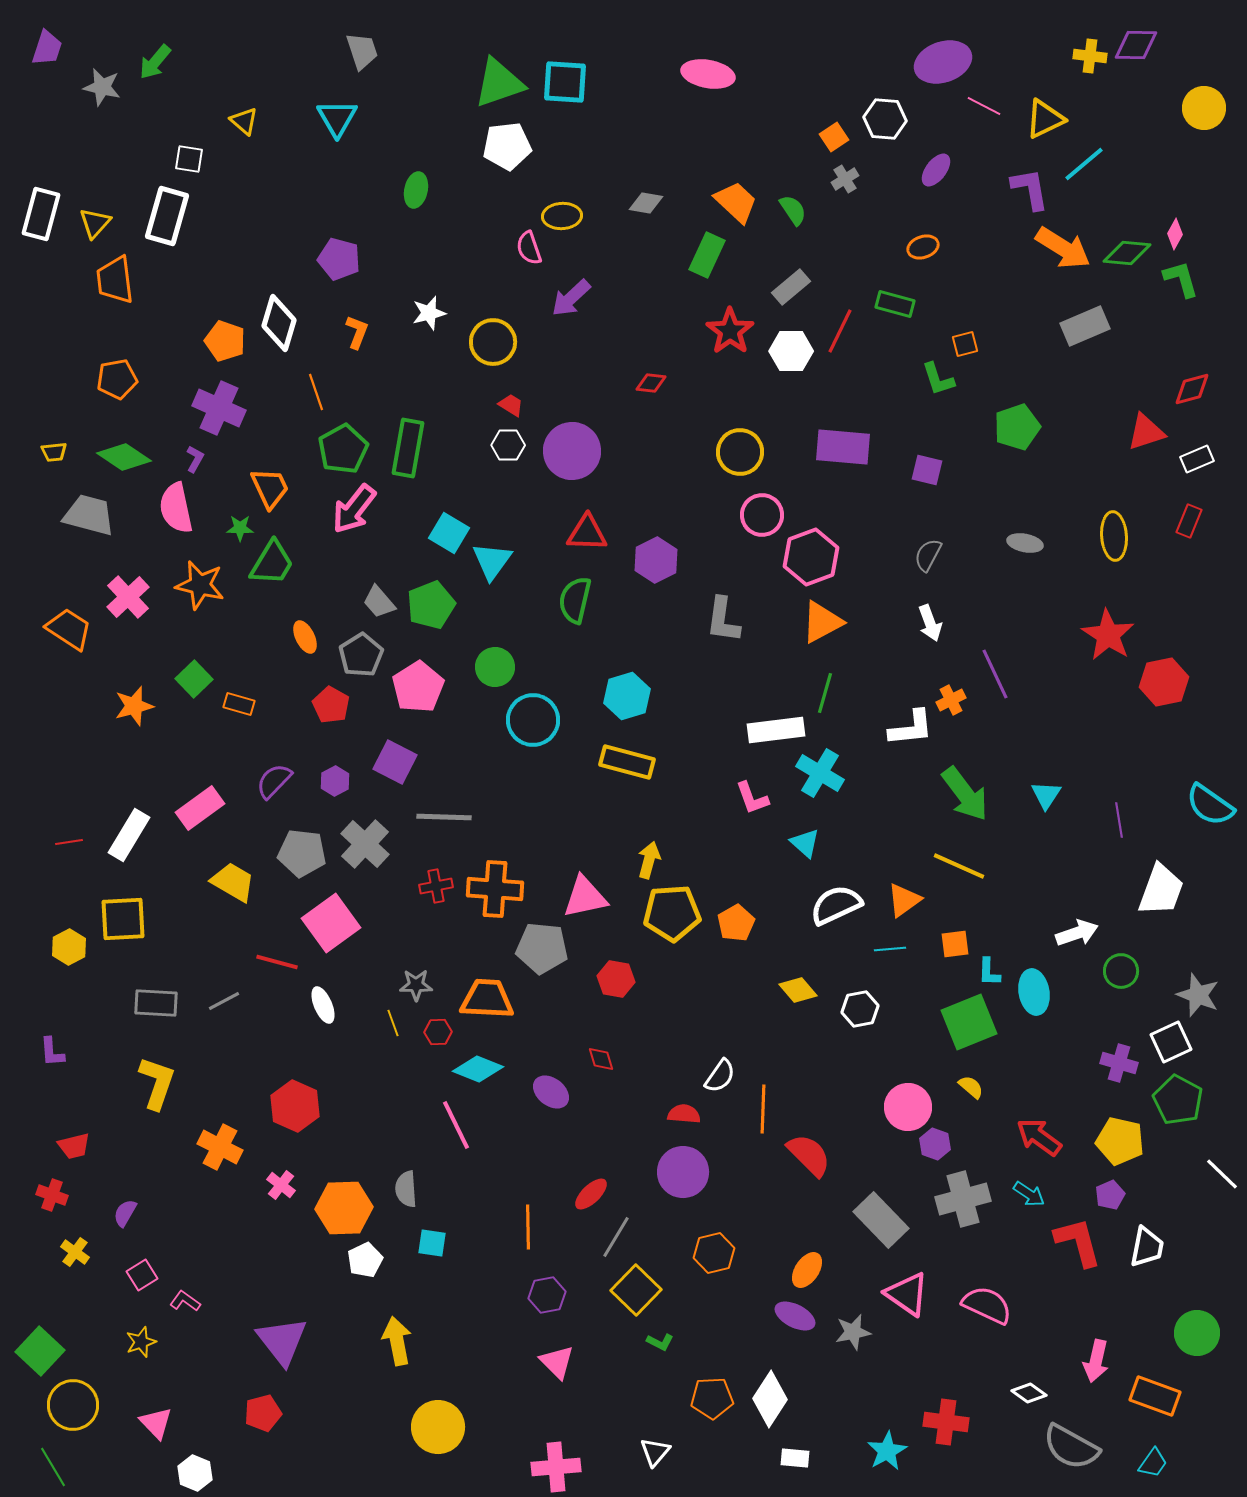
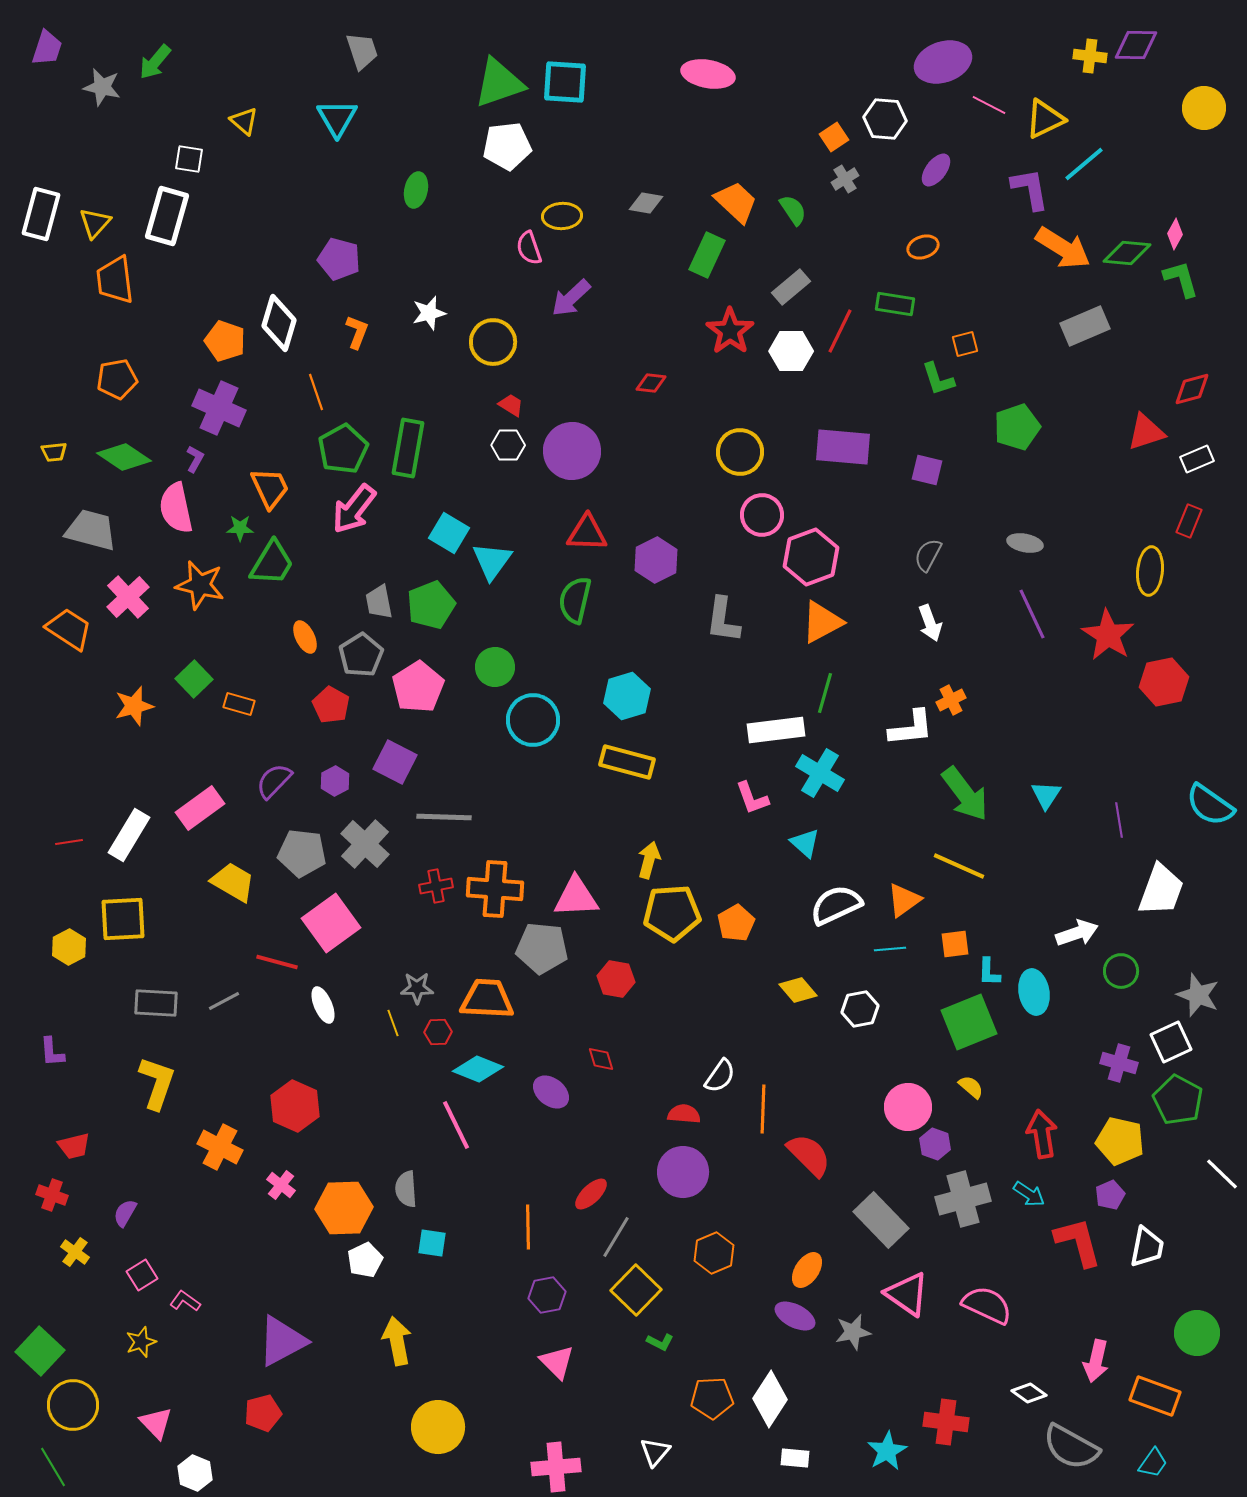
pink line at (984, 106): moved 5 px right, 1 px up
green rectangle at (895, 304): rotated 6 degrees counterclockwise
gray trapezoid at (89, 515): moved 2 px right, 15 px down
yellow ellipse at (1114, 536): moved 36 px right, 35 px down; rotated 9 degrees clockwise
gray trapezoid at (379, 602): rotated 30 degrees clockwise
purple line at (995, 674): moved 37 px right, 60 px up
pink triangle at (585, 897): moved 9 px left; rotated 9 degrees clockwise
gray star at (416, 985): moved 1 px right, 3 px down
red arrow at (1039, 1137): moved 3 px right, 3 px up; rotated 45 degrees clockwise
orange hexagon at (714, 1253): rotated 9 degrees counterclockwise
purple triangle at (282, 1341): rotated 40 degrees clockwise
